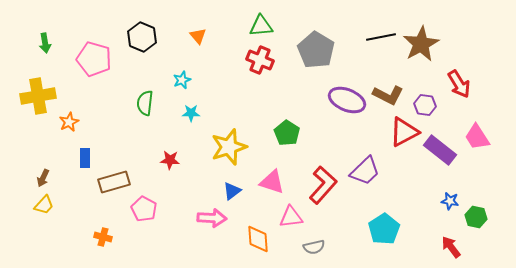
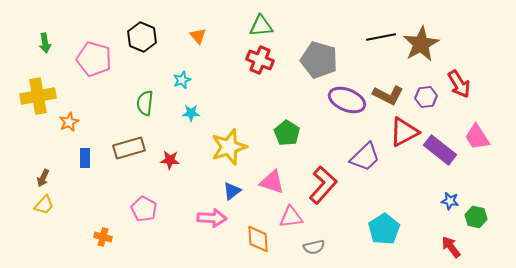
gray pentagon at (316, 50): moved 3 px right, 10 px down; rotated 15 degrees counterclockwise
purple hexagon at (425, 105): moved 1 px right, 8 px up; rotated 15 degrees counterclockwise
purple trapezoid at (365, 171): moved 14 px up
brown rectangle at (114, 182): moved 15 px right, 34 px up
